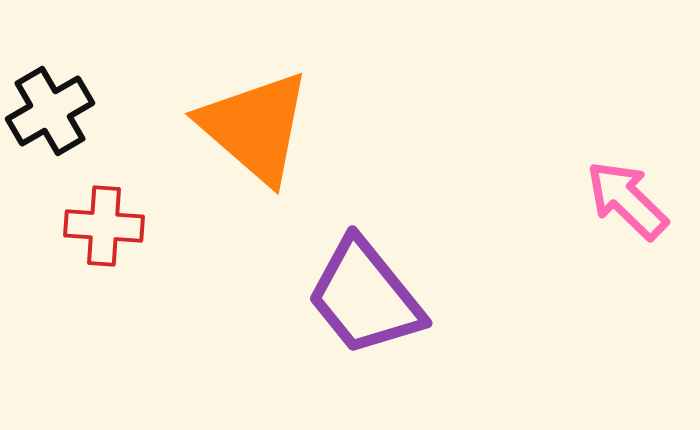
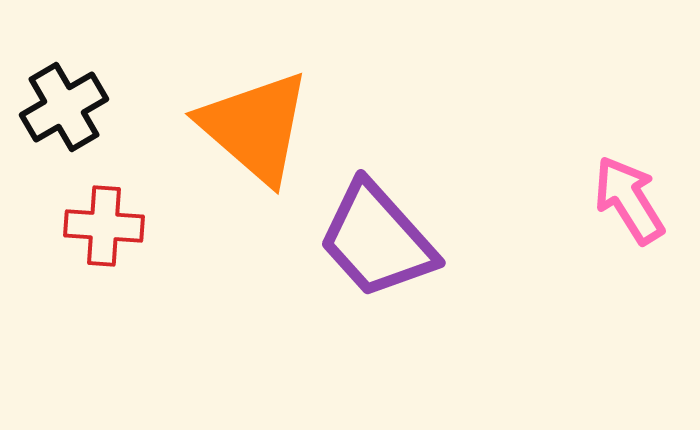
black cross: moved 14 px right, 4 px up
pink arrow: moved 2 px right; rotated 14 degrees clockwise
purple trapezoid: moved 12 px right, 57 px up; rotated 3 degrees counterclockwise
